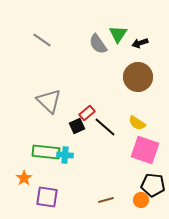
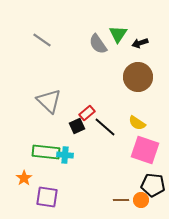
brown line: moved 15 px right; rotated 14 degrees clockwise
